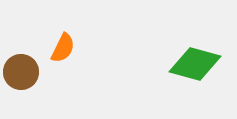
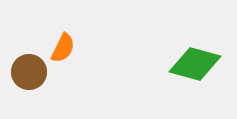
brown circle: moved 8 px right
